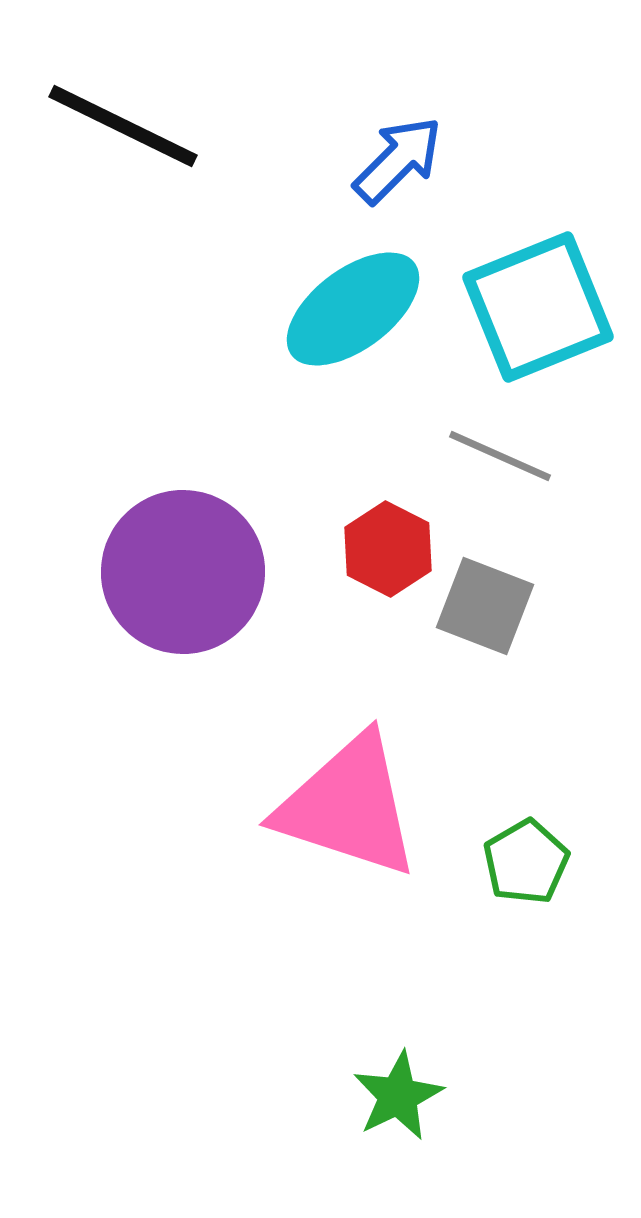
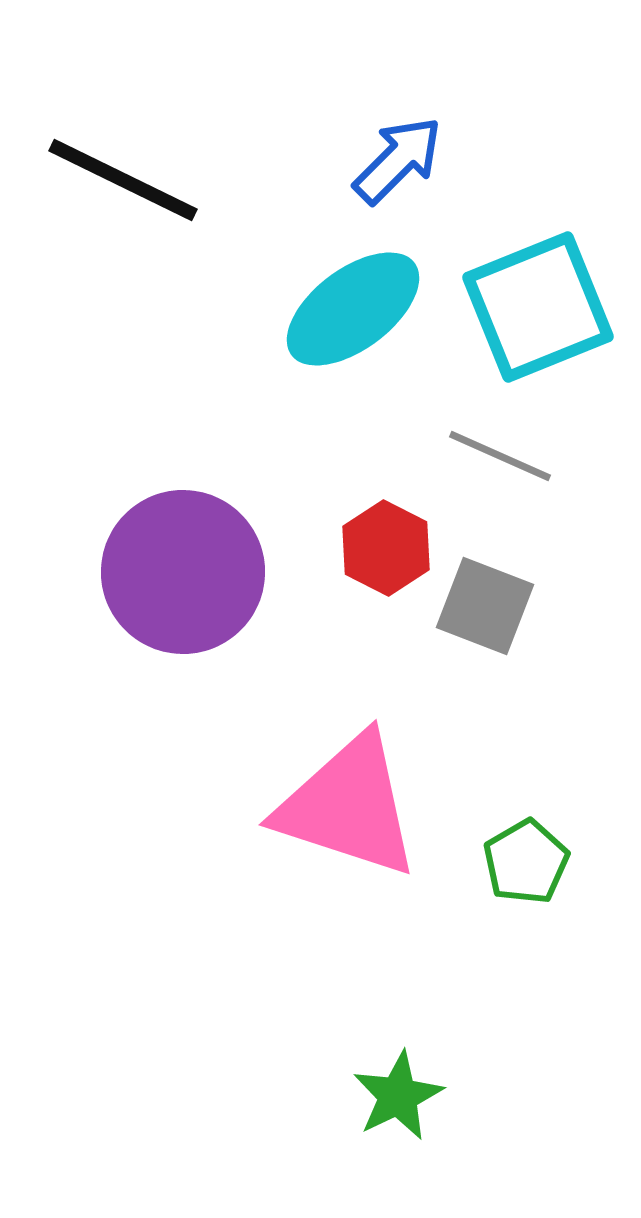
black line: moved 54 px down
red hexagon: moved 2 px left, 1 px up
